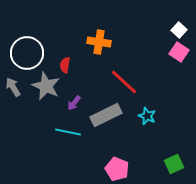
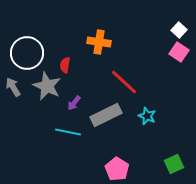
gray star: moved 1 px right
pink pentagon: rotated 10 degrees clockwise
